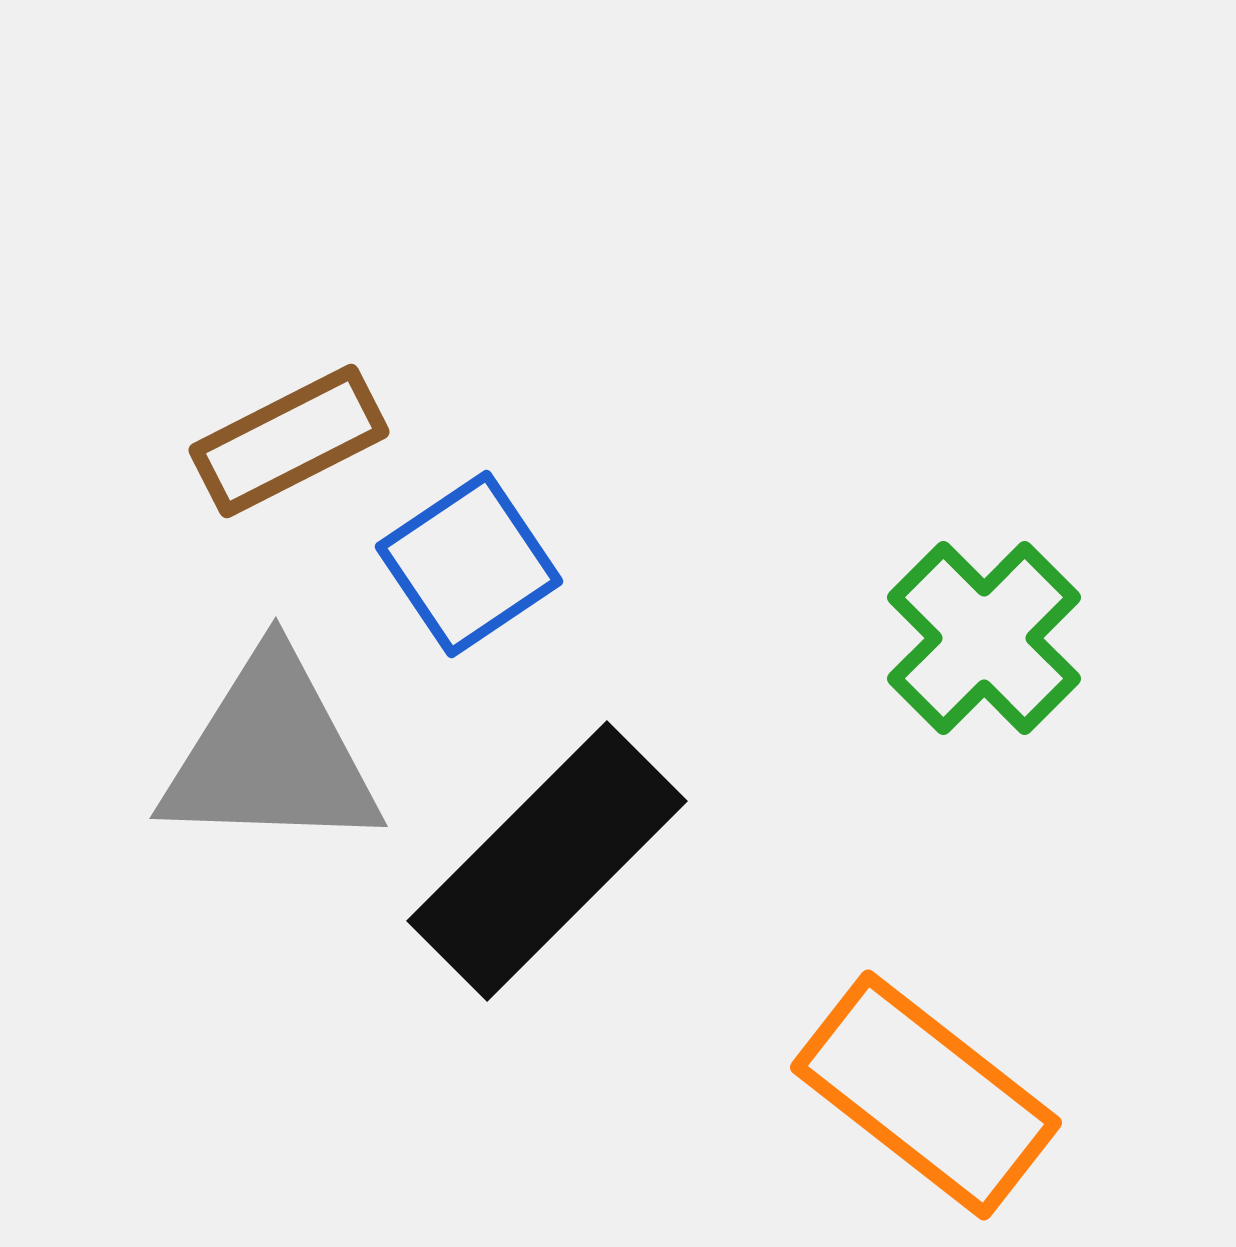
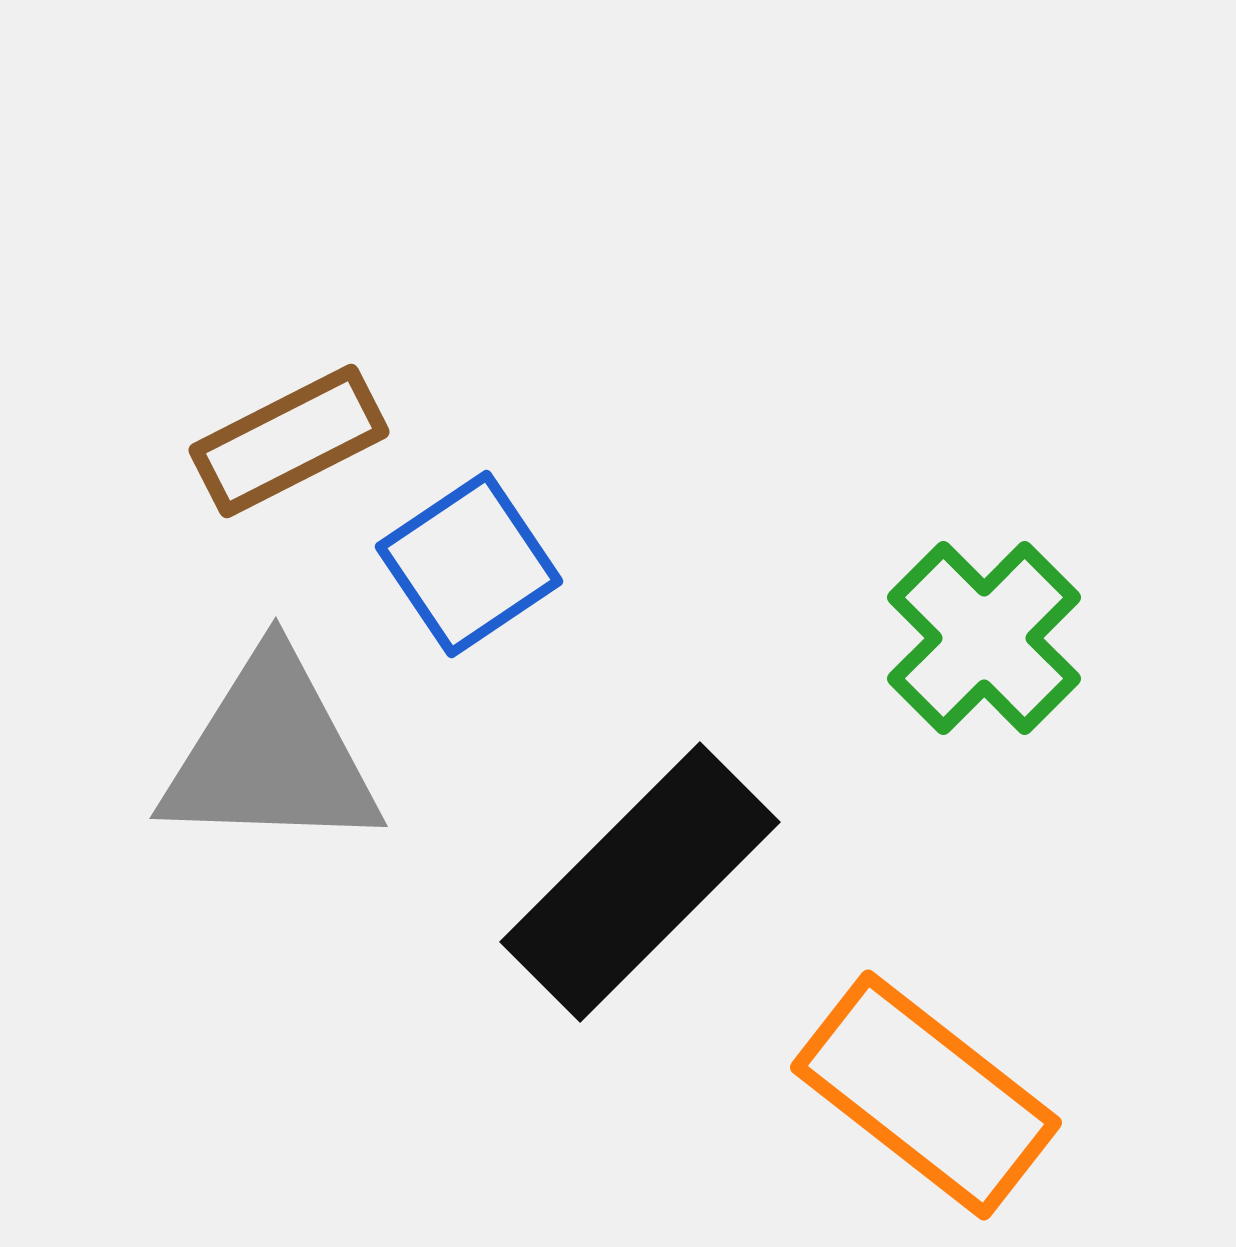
black rectangle: moved 93 px right, 21 px down
